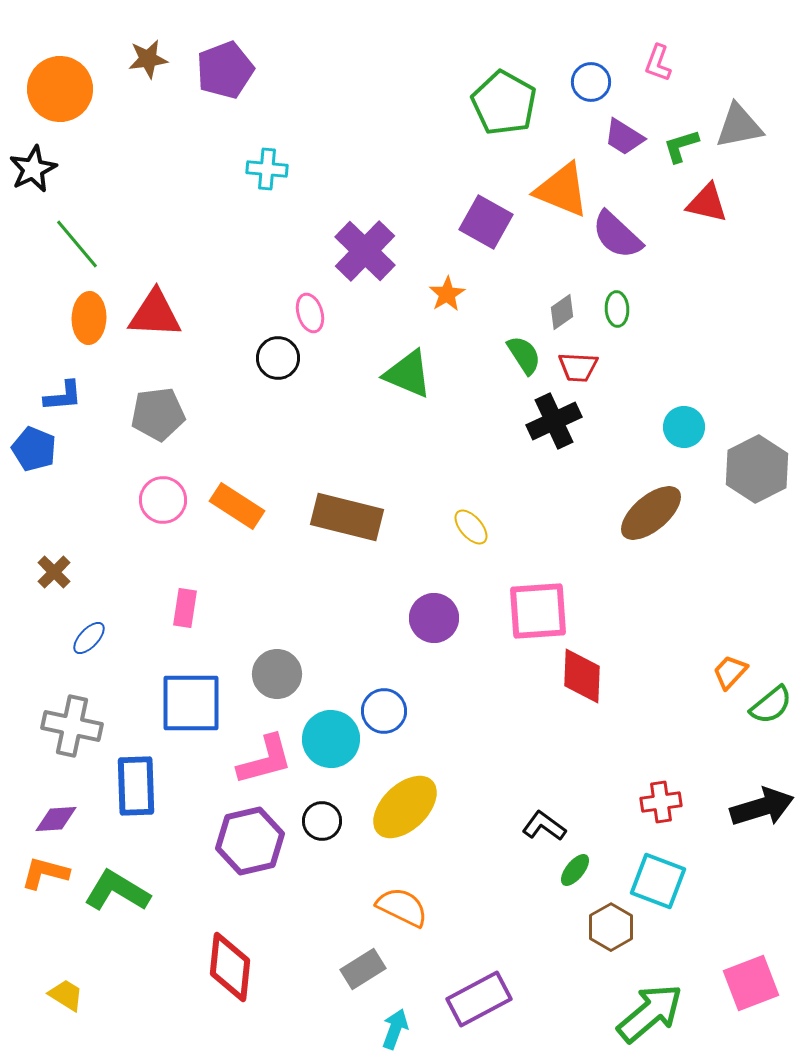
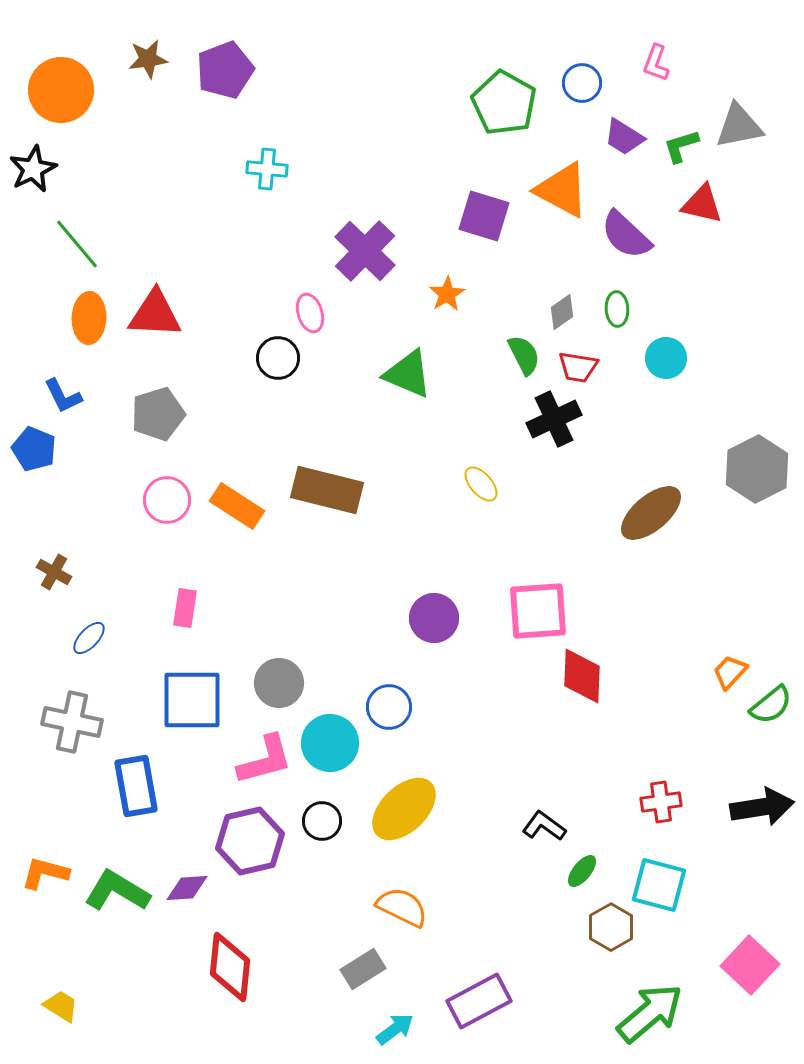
pink L-shape at (658, 63): moved 2 px left
blue circle at (591, 82): moved 9 px left, 1 px down
orange circle at (60, 89): moved 1 px right, 1 px down
orange triangle at (562, 190): rotated 6 degrees clockwise
red triangle at (707, 203): moved 5 px left, 1 px down
purple square at (486, 222): moved 2 px left, 6 px up; rotated 12 degrees counterclockwise
purple semicircle at (617, 235): moved 9 px right
green semicircle at (524, 355): rotated 6 degrees clockwise
red trapezoid at (578, 367): rotated 6 degrees clockwise
blue L-shape at (63, 396): rotated 69 degrees clockwise
gray pentagon at (158, 414): rotated 10 degrees counterclockwise
black cross at (554, 421): moved 2 px up
cyan circle at (684, 427): moved 18 px left, 69 px up
pink circle at (163, 500): moved 4 px right
brown rectangle at (347, 517): moved 20 px left, 27 px up
yellow ellipse at (471, 527): moved 10 px right, 43 px up
brown cross at (54, 572): rotated 16 degrees counterclockwise
gray circle at (277, 674): moved 2 px right, 9 px down
blue square at (191, 703): moved 1 px right, 3 px up
blue circle at (384, 711): moved 5 px right, 4 px up
gray cross at (72, 726): moved 4 px up
cyan circle at (331, 739): moved 1 px left, 4 px down
blue rectangle at (136, 786): rotated 8 degrees counterclockwise
yellow ellipse at (405, 807): moved 1 px left, 2 px down
black arrow at (762, 807): rotated 8 degrees clockwise
purple diamond at (56, 819): moved 131 px right, 69 px down
green ellipse at (575, 870): moved 7 px right, 1 px down
cyan square at (658, 881): moved 1 px right, 4 px down; rotated 6 degrees counterclockwise
pink square at (751, 983): moved 1 px left, 18 px up; rotated 26 degrees counterclockwise
yellow trapezoid at (66, 995): moved 5 px left, 11 px down
purple rectangle at (479, 999): moved 2 px down
cyan arrow at (395, 1029): rotated 33 degrees clockwise
